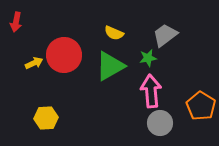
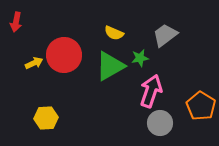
green star: moved 8 px left
pink arrow: rotated 24 degrees clockwise
